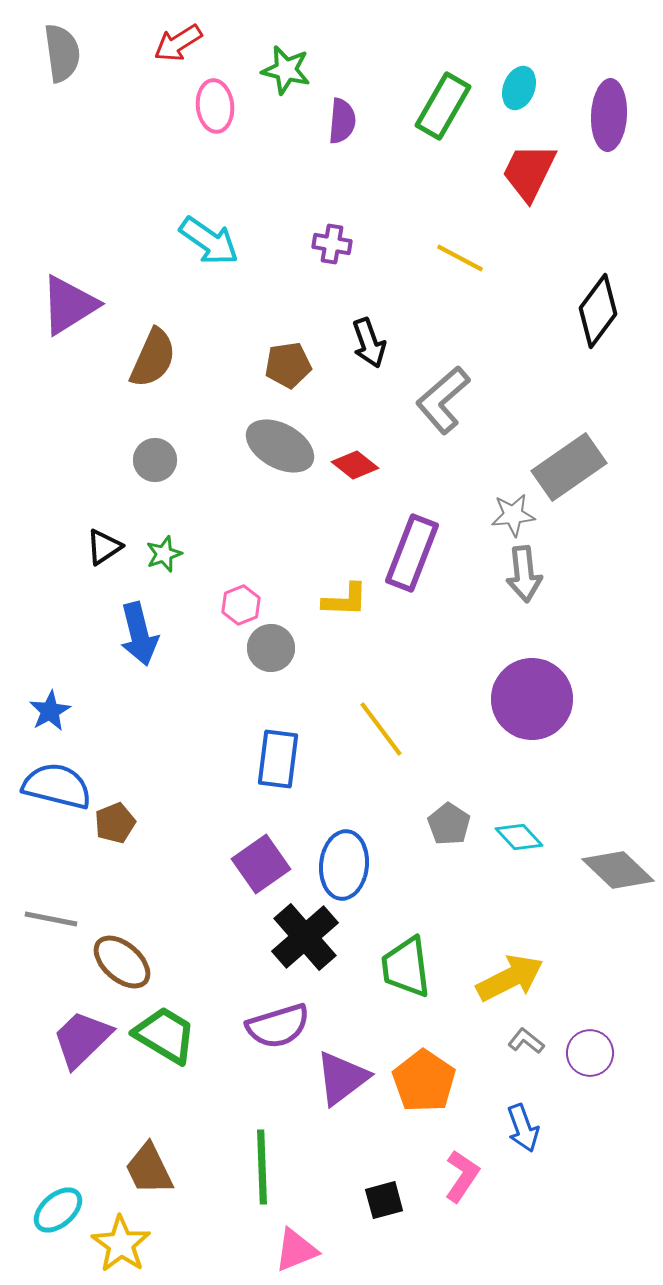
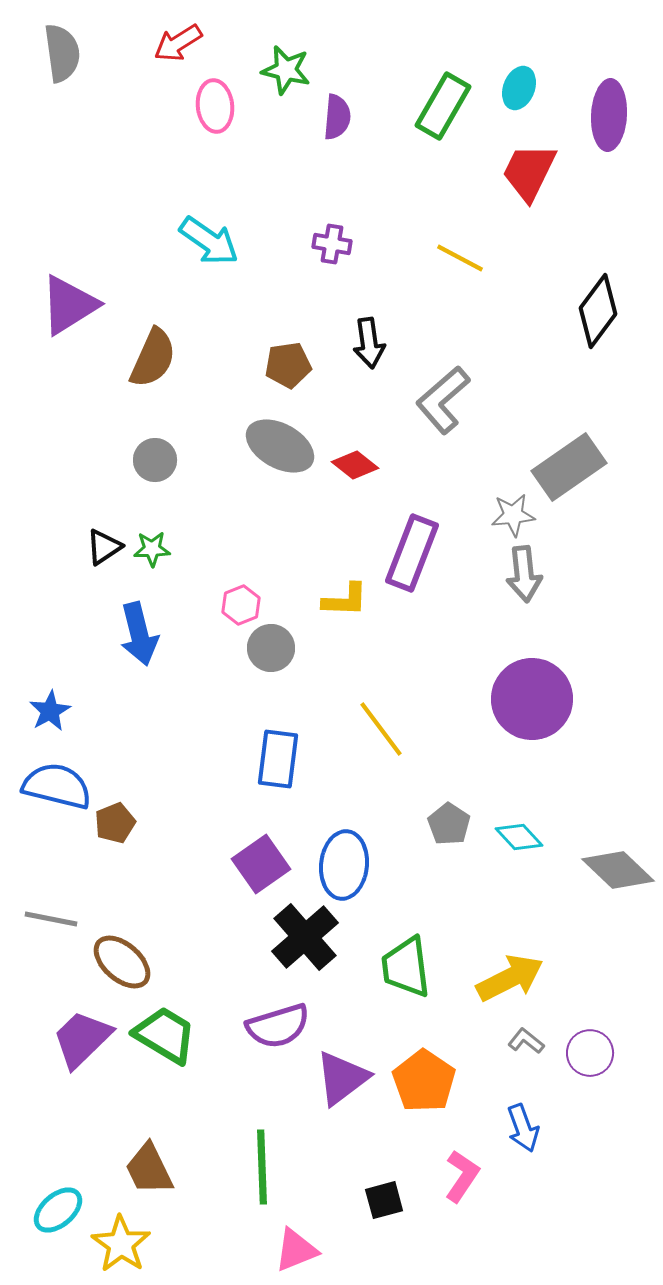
purple semicircle at (342, 121): moved 5 px left, 4 px up
black arrow at (369, 343): rotated 12 degrees clockwise
green star at (164, 554): moved 12 px left, 5 px up; rotated 18 degrees clockwise
